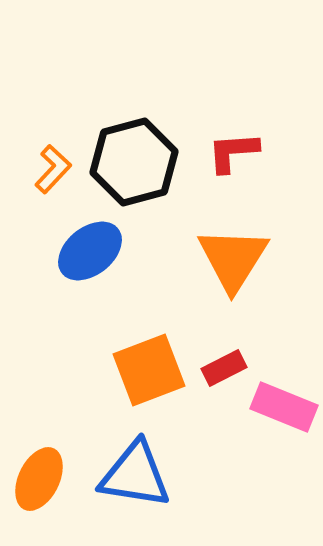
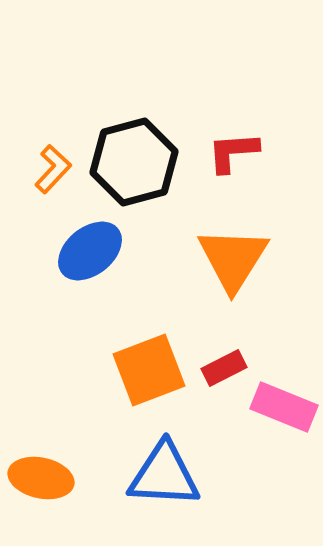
blue triangle: moved 29 px right; rotated 6 degrees counterclockwise
orange ellipse: moved 2 px right, 1 px up; rotated 76 degrees clockwise
